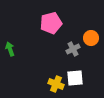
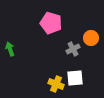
pink pentagon: rotated 30 degrees clockwise
